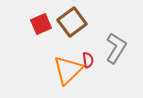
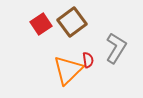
red square: rotated 10 degrees counterclockwise
